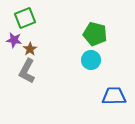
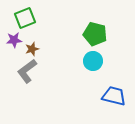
purple star: rotated 14 degrees counterclockwise
brown star: moved 2 px right; rotated 16 degrees clockwise
cyan circle: moved 2 px right, 1 px down
gray L-shape: rotated 25 degrees clockwise
blue trapezoid: rotated 15 degrees clockwise
